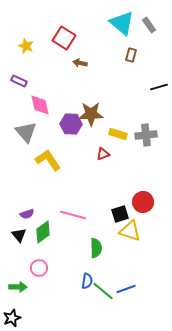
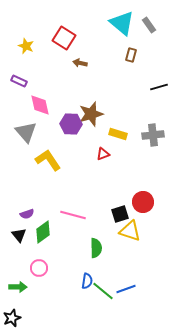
brown star: rotated 15 degrees counterclockwise
gray cross: moved 7 px right
